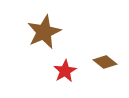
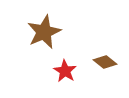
red star: rotated 10 degrees counterclockwise
